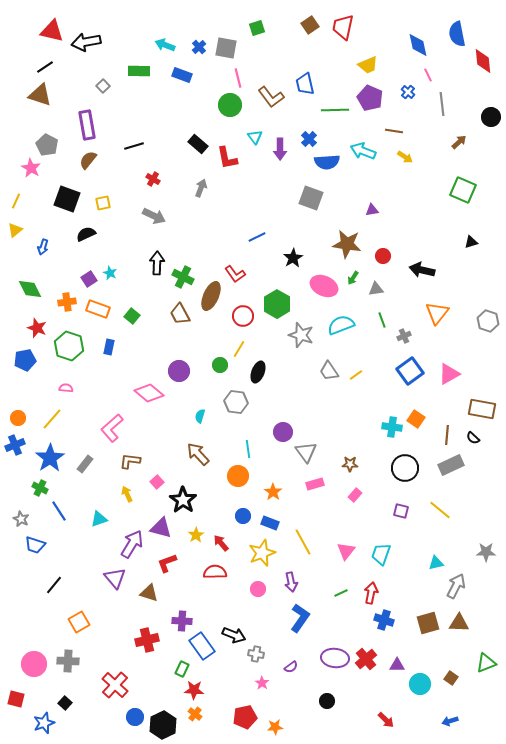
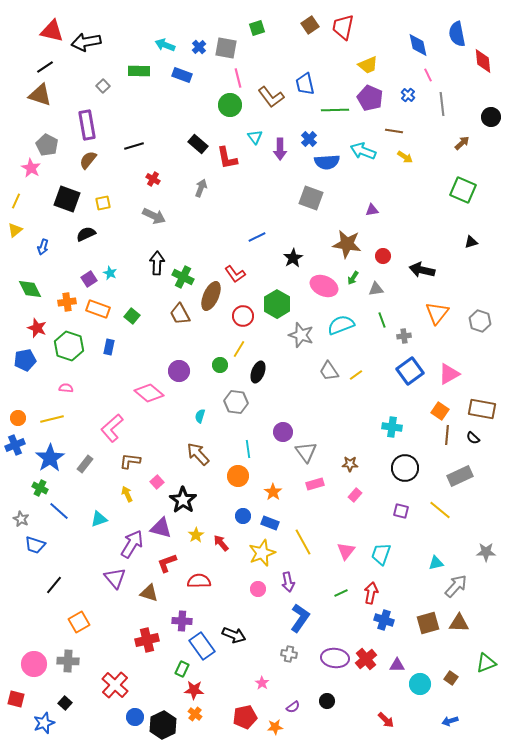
blue cross at (408, 92): moved 3 px down
brown arrow at (459, 142): moved 3 px right, 1 px down
gray hexagon at (488, 321): moved 8 px left
gray cross at (404, 336): rotated 16 degrees clockwise
yellow line at (52, 419): rotated 35 degrees clockwise
orange square at (416, 419): moved 24 px right, 8 px up
gray rectangle at (451, 465): moved 9 px right, 11 px down
blue line at (59, 511): rotated 15 degrees counterclockwise
red semicircle at (215, 572): moved 16 px left, 9 px down
purple arrow at (291, 582): moved 3 px left
gray arrow at (456, 586): rotated 15 degrees clockwise
gray cross at (256, 654): moved 33 px right
purple semicircle at (291, 667): moved 2 px right, 40 px down
